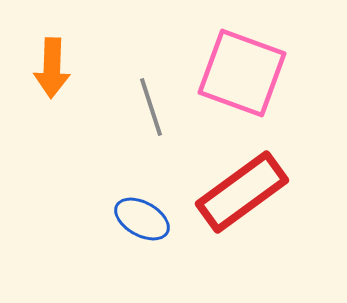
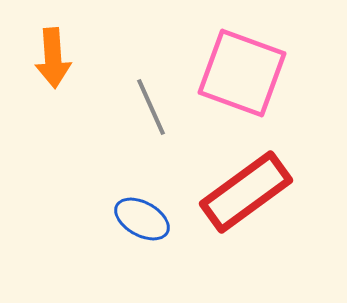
orange arrow: moved 1 px right, 10 px up; rotated 6 degrees counterclockwise
gray line: rotated 6 degrees counterclockwise
red rectangle: moved 4 px right
